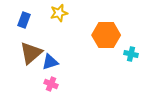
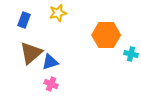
yellow star: moved 1 px left
